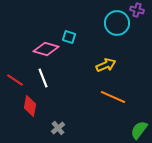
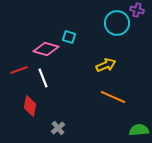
red line: moved 4 px right, 10 px up; rotated 54 degrees counterclockwise
green semicircle: rotated 48 degrees clockwise
